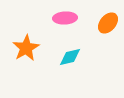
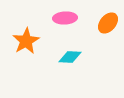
orange star: moved 7 px up
cyan diamond: rotated 15 degrees clockwise
